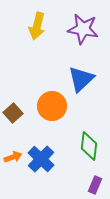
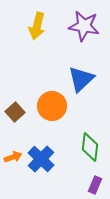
purple star: moved 1 px right, 3 px up
brown square: moved 2 px right, 1 px up
green diamond: moved 1 px right, 1 px down
